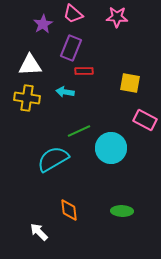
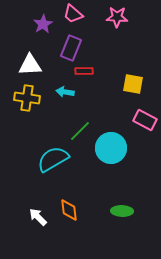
yellow square: moved 3 px right, 1 px down
green line: moved 1 px right; rotated 20 degrees counterclockwise
white arrow: moved 1 px left, 15 px up
